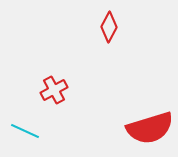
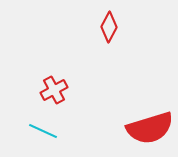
cyan line: moved 18 px right
